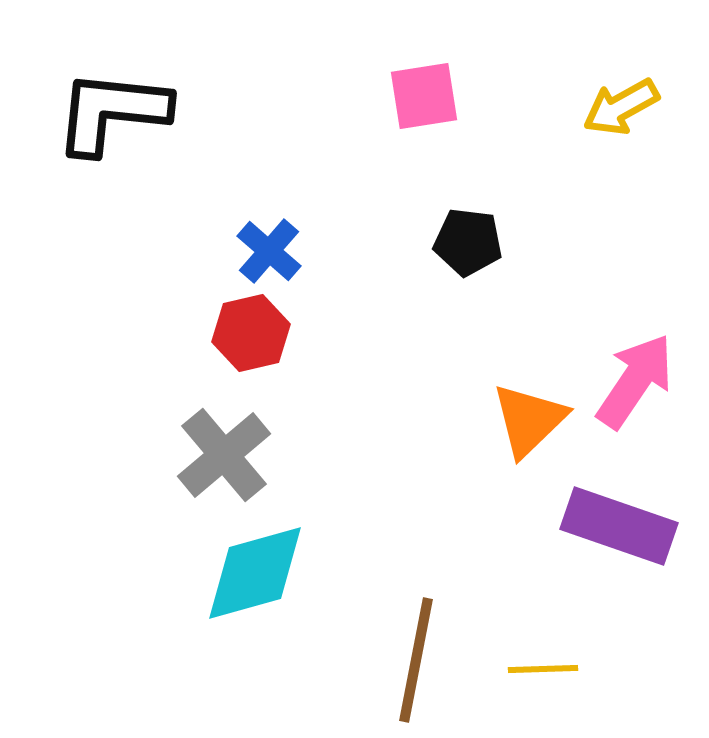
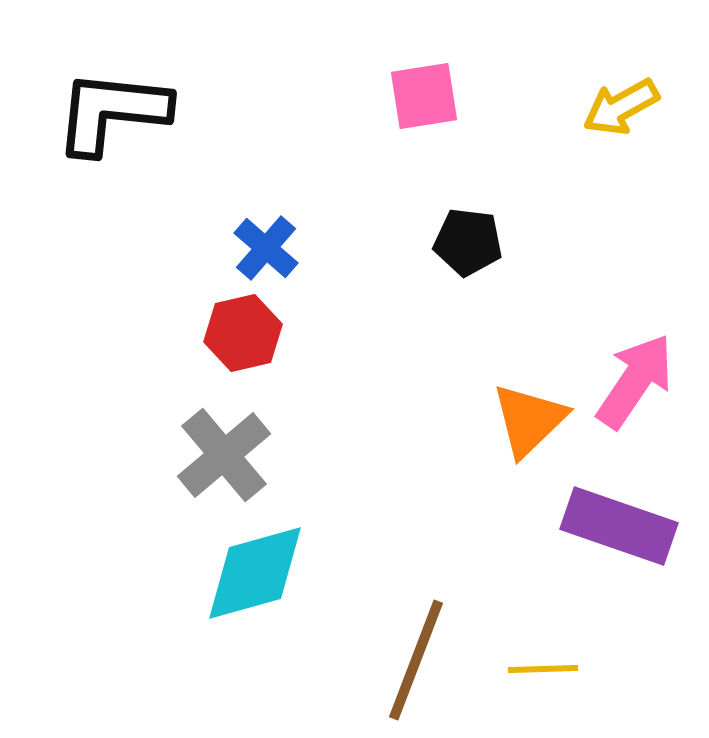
blue cross: moved 3 px left, 3 px up
red hexagon: moved 8 px left
brown line: rotated 10 degrees clockwise
